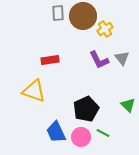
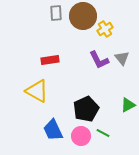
gray rectangle: moved 2 px left
yellow triangle: moved 3 px right; rotated 10 degrees clockwise
green triangle: rotated 49 degrees clockwise
blue trapezoid: moved 3 px left, 2 px up
pink circle: moved 1 px up
